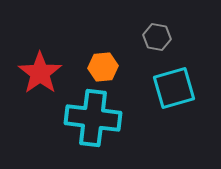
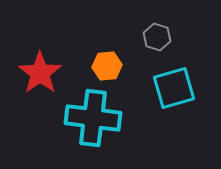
gray hexagon: rotated 8 degrees clockwise
orange hexagon: moved 4 px right, 1 px up
